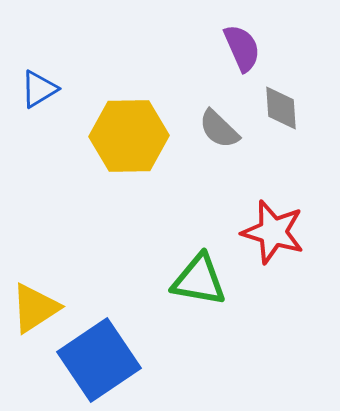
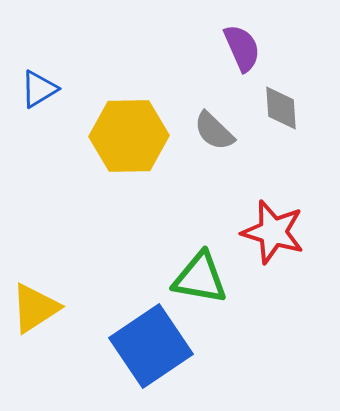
gray semicircle: moved 5 px left, 2 px down
green triangle: moved 1 px right, 2 px up
blue square: moved 52 px right, 14 px up
